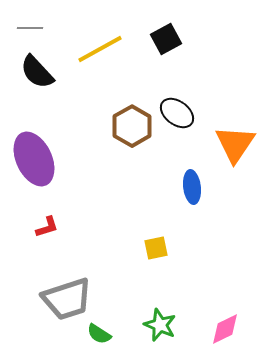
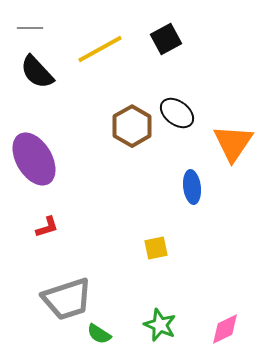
orange triangle: moved 2 px left, 1 px up
purple ellipse: rotated 6 degrees counterclockwise
